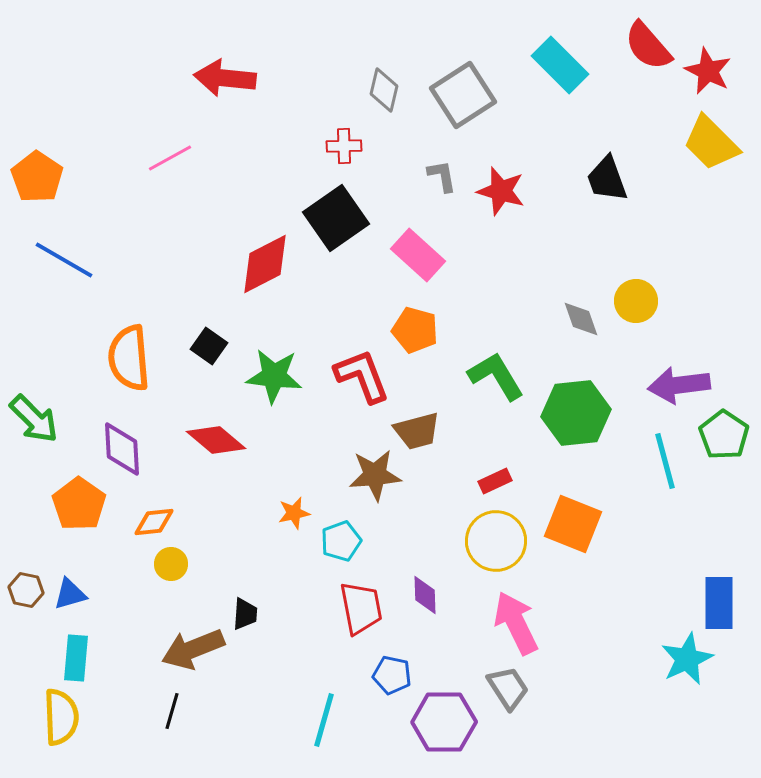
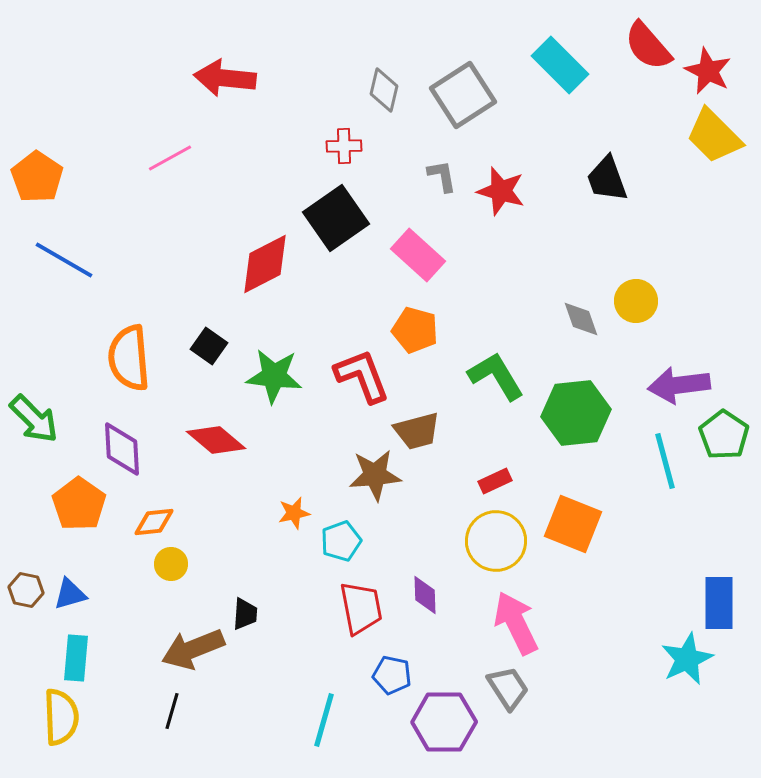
yellow trapezoid at (711, 143): moved 3 px right, 7 px up
